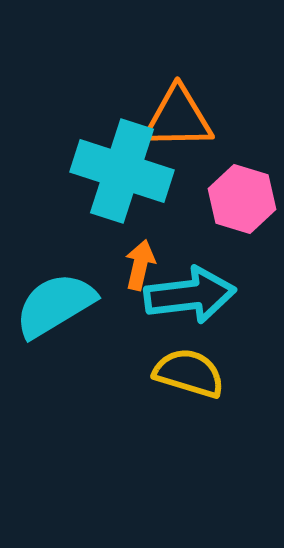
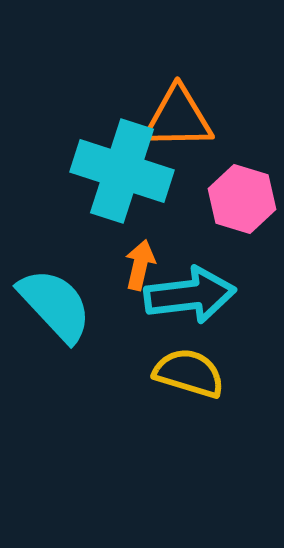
cyan semicircle: rotated 78 degrees clockwise
